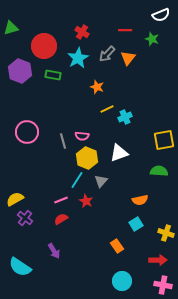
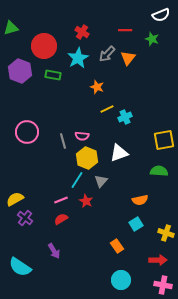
cyan circle: moved 1 px left, 1 px up
